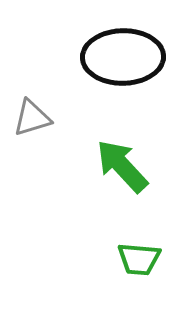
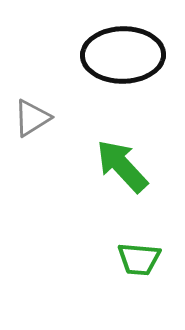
black ellipse: moved 2 px up
gray triangle: rotated 15 degrees counterclockwise
